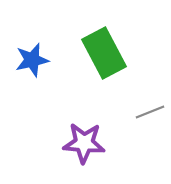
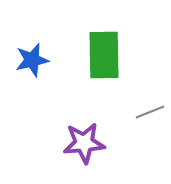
green rectangle: moved 2 px down; rotated 27 degrees clockwise
purple star: rotated 9 degrees counterclockwise
